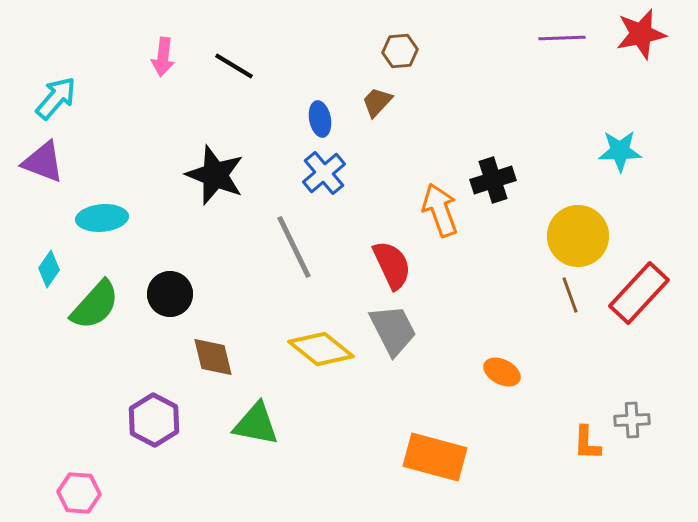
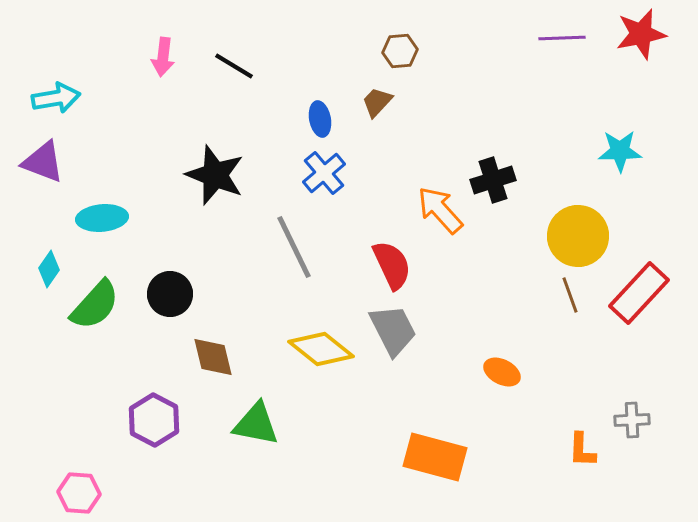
cyan arrow: rotated 39 degrees clockwise
orange arrow: rotated 22 degrees counterclockwise
orange L-shape: moved 5 px left, 7 px down
